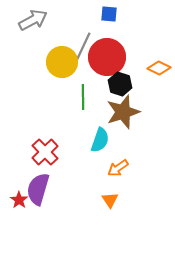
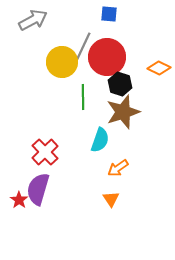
orange triangle: moved 1 px right, 1 px up
